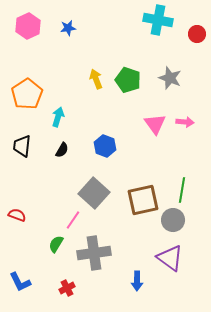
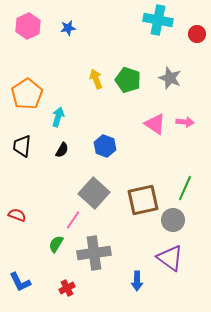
pink triangle: rotated 20 degrees counterclockwise
green line: moved 3 px right, 2 px up; rotated 15 degrees clockwise
